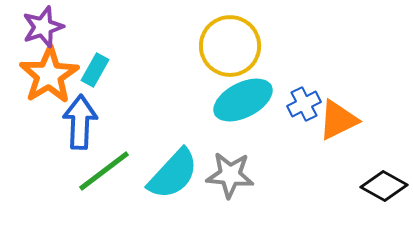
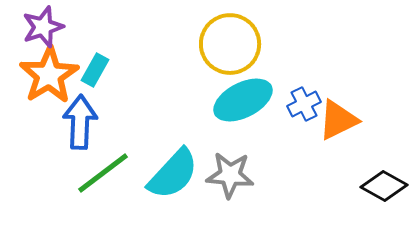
yellow circle: moved 2 px up
green line: moved 1 px left, 2 px down
